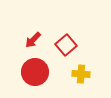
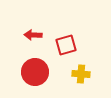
red arrow: moved 5 px up; rotated 48 degrees clockwise
red square: rotated 25 degrees clockwise
